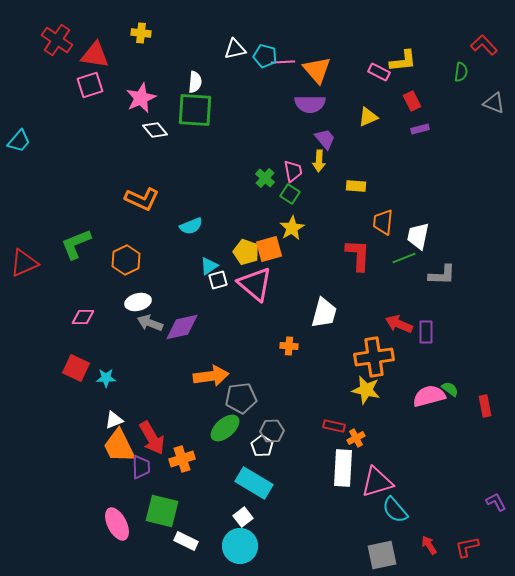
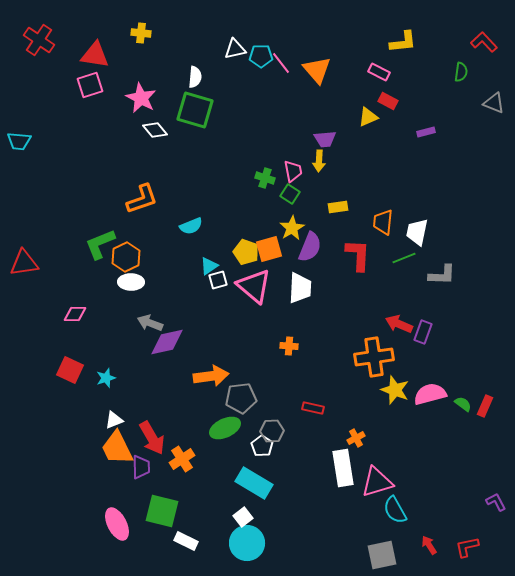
red cross at (57, 40): moved 18 px left
red L-shape at (484, 45): moved 3 px up
cyan pentagon at (265, 56): moved 4 px left; rotated 15 degrees counterclockwise
yellow L-shape at (403, 61): moved 19 px up
pink line at (283, 62): moved 2 px left, 1 px down; rotated 55 degrees clockwise
white semicircle at (195, 82): moved 5 px up
pink star at (141, 98): rotated 20 degrees counterclockwise
red rectangle at (412, 101): moved 24 px left; rotated 36 degrees counterclockwise
purple semicircle at (310, 104): moved 143 px down; rotated 68 degrees counterclockwise
green square at (195, 110): rotated 12 degrees clockwise
purple rectangle at (420, 129): moved 6 px right, 3 px down
purple trapezoid at (325, 139): rotated 125 degrees clockwise
cyan trapezoid at (19, 141): rotated 55 degrees clockwise
green cross at (265, 178): rotated 24 degrees counterclockwise
yellow rectangle at (356, 186): moved 18 px left, 21 px down; rotated 12 degrees counterclockwise
orange L-shape at (142, 199): rotated 44 degrees counterclockwise
white trapezoid at (418, 236): moved 1 px left, 4 px up
green L-shape at (76, 244): moved 24 px right
orange hexagon at (126, 260): moved 3 px up
red triangle at (24, 263): rotated 16 degrees clockwise
pink triangle at (255, 284): moved 1 px left, 2 px down
white ellipse at (138, 302): moved 7 px left, 20 px up; rotated 15 degrees clockwise
white trapezoid at (324, 313): moved 24 px left, 25 px up; rotated 12 degrees counterclockwise
pink diamond at (83, 317): moved 8 px left, 3 px up
purple diamond at (182, 327): moved 15 px left, 15 px down
purple rectangle at (426, 332): moved 3 px left; rotated 20 degrees clockwise
red square at (76, 368): moved 6 px left, 2 px down
cyan star at (106, 378): rotated 18 degrees counterclockwise
green semicircle at (450, 389): moved 13 px right, 15 px down
yellow star at (366, 390): moved 29 px right; rotated 8 degrees clockwise
pink semicircle at (429, 396): moved 1 px right, 2 px up
red rectangle at (485, 406): rotated 35 degrees clockwise
red rectangle at (334, 426): moved 21 px left, 18 px up
green ellipse at (225, 428): rotated 16 degrees clockwise
orange trapezoid at (119, 446): moved 2 px left, 2 px down
orange cross at (182, 459): rotated 15 degrees counterclockwise
white rectangle at (343, 468): rotated 12 degrees counterclockwise
cyan semicircle at (395, 510): rotated 12 degrees clockwise
cyan circle at (240, 546): moved 7 px right, 3 px up
